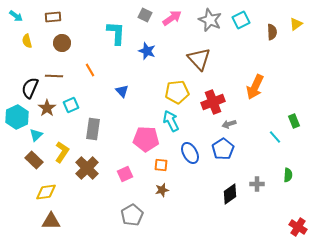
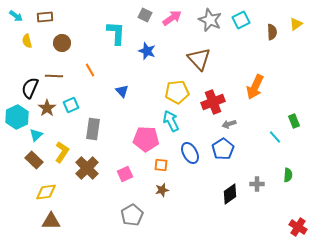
brown rectangle at (53, 17): moved 8 px left
